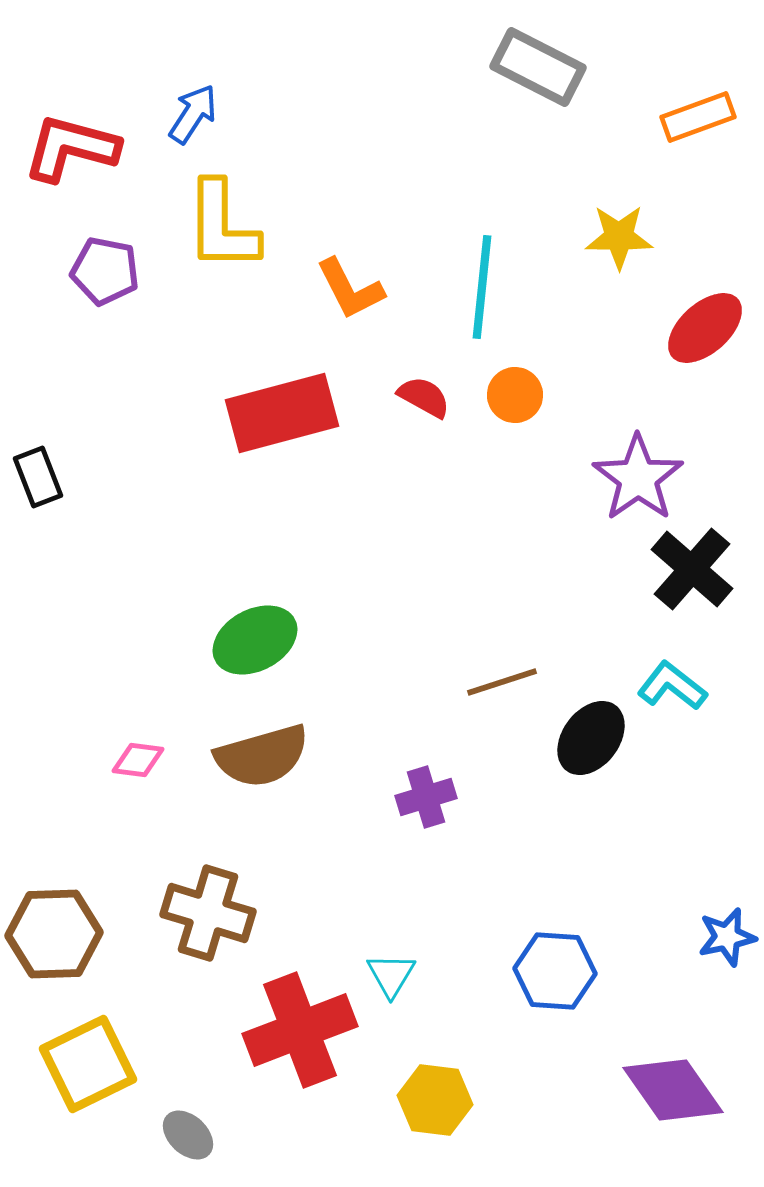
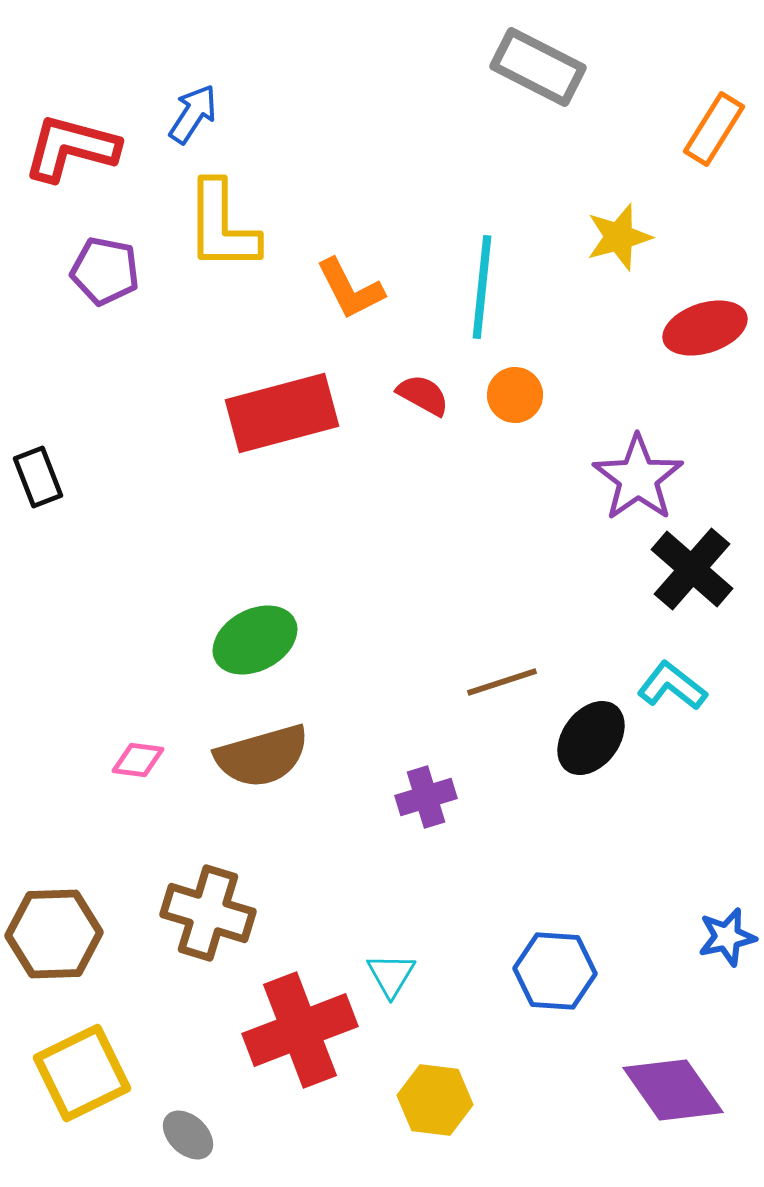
orange rectangle: moved 16 px right, 12 px down; rotated 38 degrees counterclockwise
yellow star: rotated 16 degrees counterclockwise
red ellipse: rotated 24 degrees clockwise
red semicircle: moved 1 px left, 2 px up
yellow square: moved 6 px left, 9 px down
